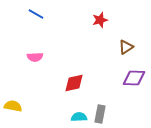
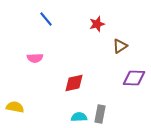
blue line: moved 10 px right, 5 px down; rotated 21 degrees clockwise
red star: moved 3 px left, 4 px down
brown triangle: moved 6 px left, 1 px up
pink semicircle: moved 1 px down
yellow semicircle: moved 2 px right, 1 px down
